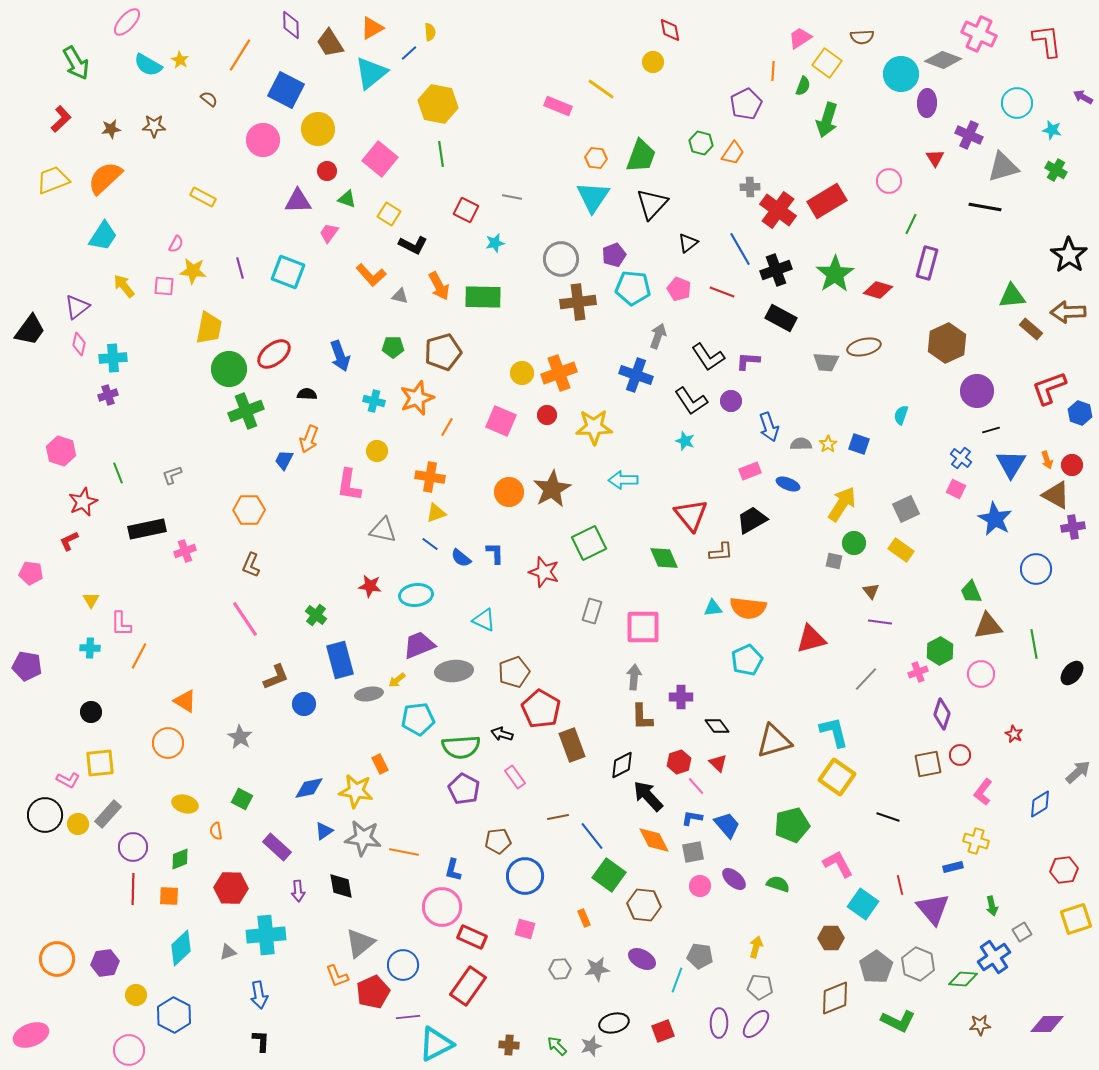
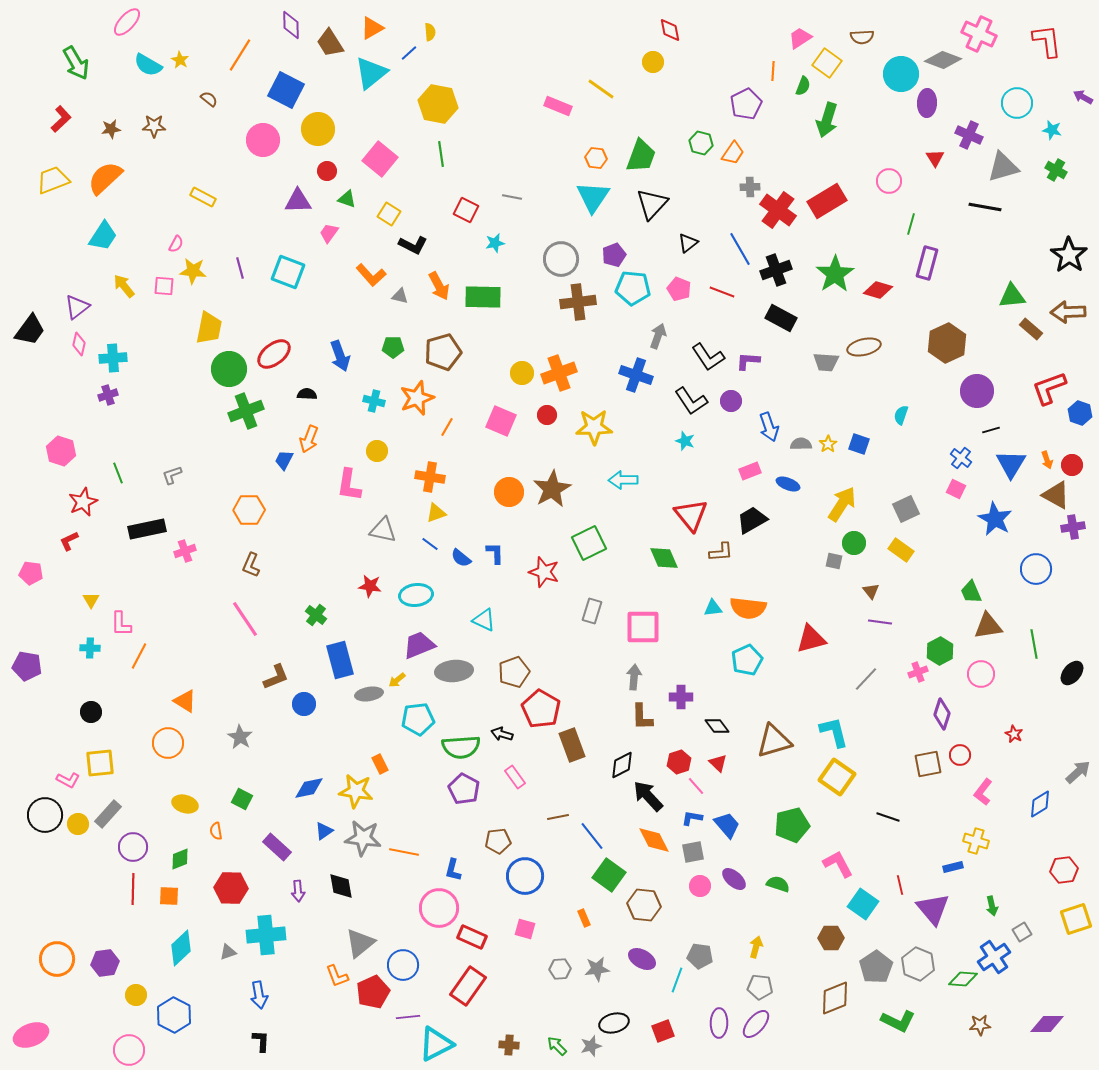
green line at (911, 224): rotated 10 degrees counterclockwise
pink circle at (442, 907): moved 3 px left, 1 px down
